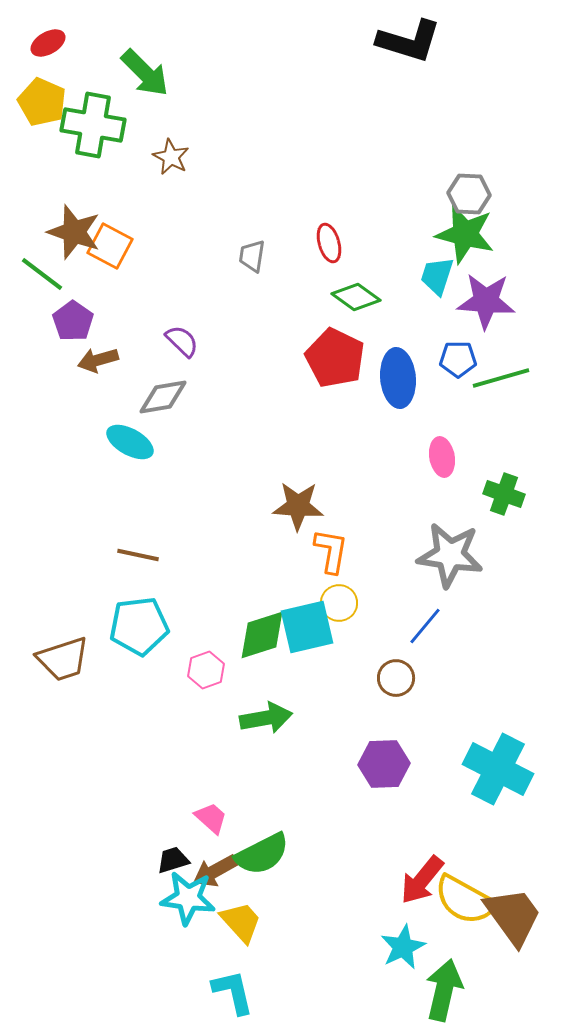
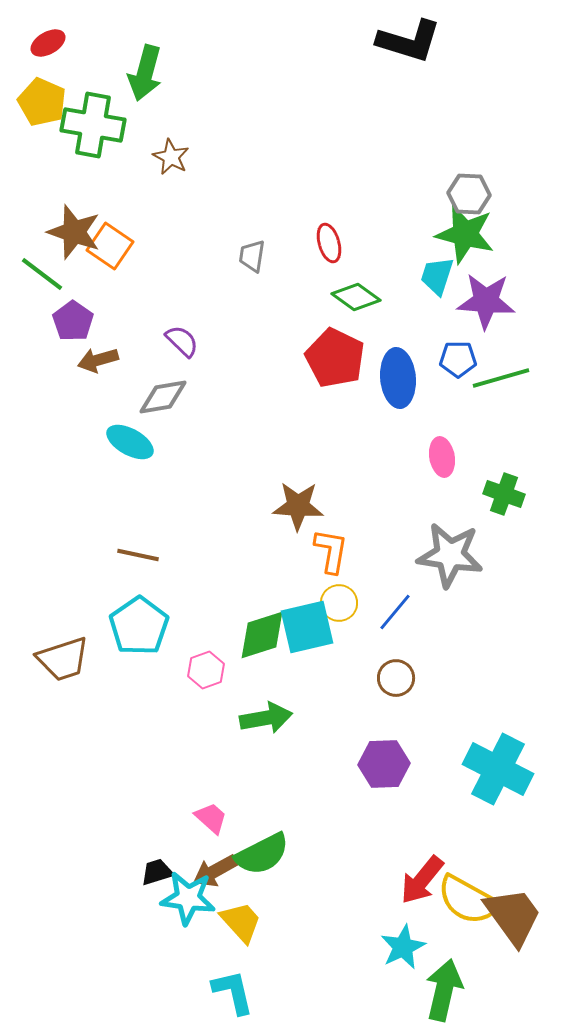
green arrow at (145, 73): rotated 60 degrees clockwise
orange square at (110, 246): rotated 6 degrees clockwise
cyan pentagon at (139, 626): rotated 28 degrees counterclockwise
blue line at (425, 626): moved 30 px left, 14 px up
black trapezoid at (173, 860): moved 16 px left, 12 px down
yellow semicircle at (465, 900): moved 3 px right
